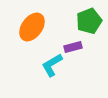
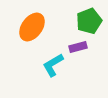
purple rectangle: moved 5 px right
cyan L-shape: moved 1 px right
